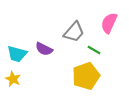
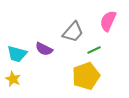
pink semicircle: moved 1 px left, 2 px up
gray trapezoid: moved 1 px left
green line: rotated 56 degrees counterclockwise
